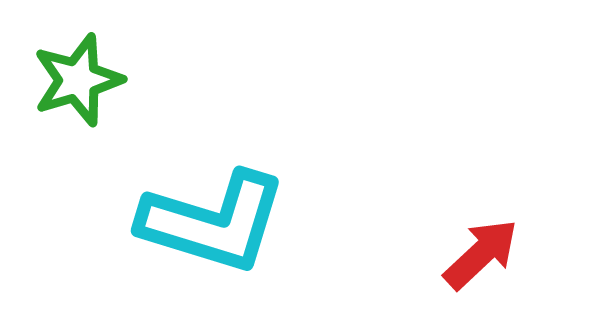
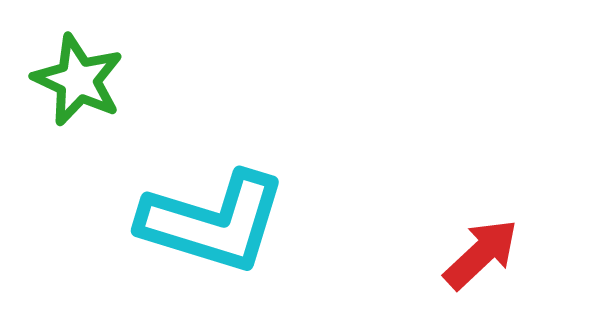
green star: rotated 30 degrees counterclockwise
